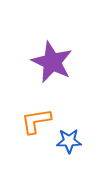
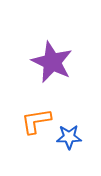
blue star: moved 4 px up
